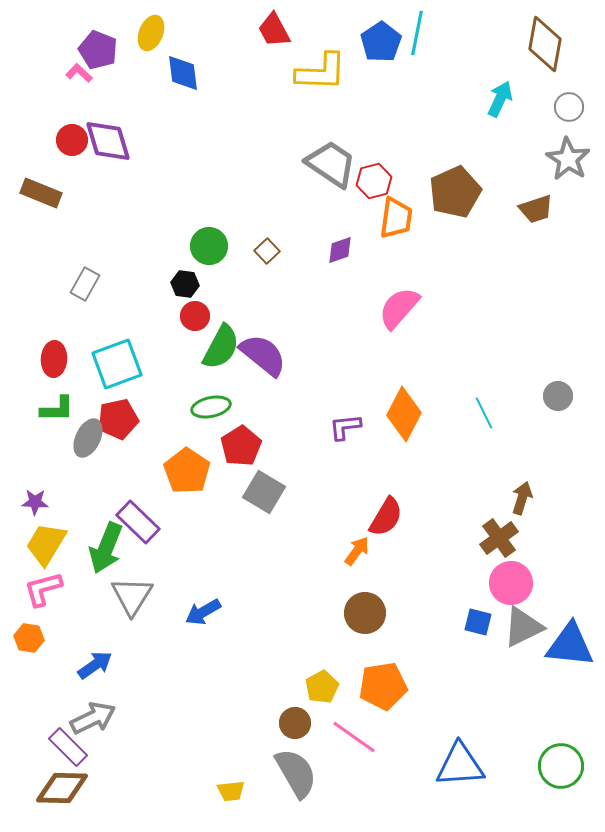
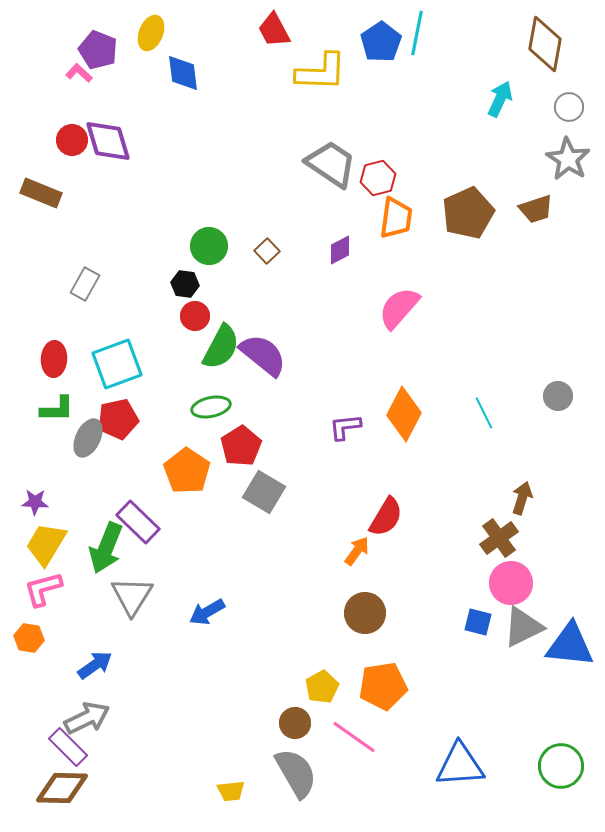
red hexagon at (374, 181): moved 4 px right, 3 px up
brown pentagon at (455, 192): moved 13 px right, 21 px down
purple diamond at (340, 250): rotated 8 degrees counterclockwise
blue arrow at (203, 612): moved 4 px right
gray arrow at (93, 718): moved 6 px left
